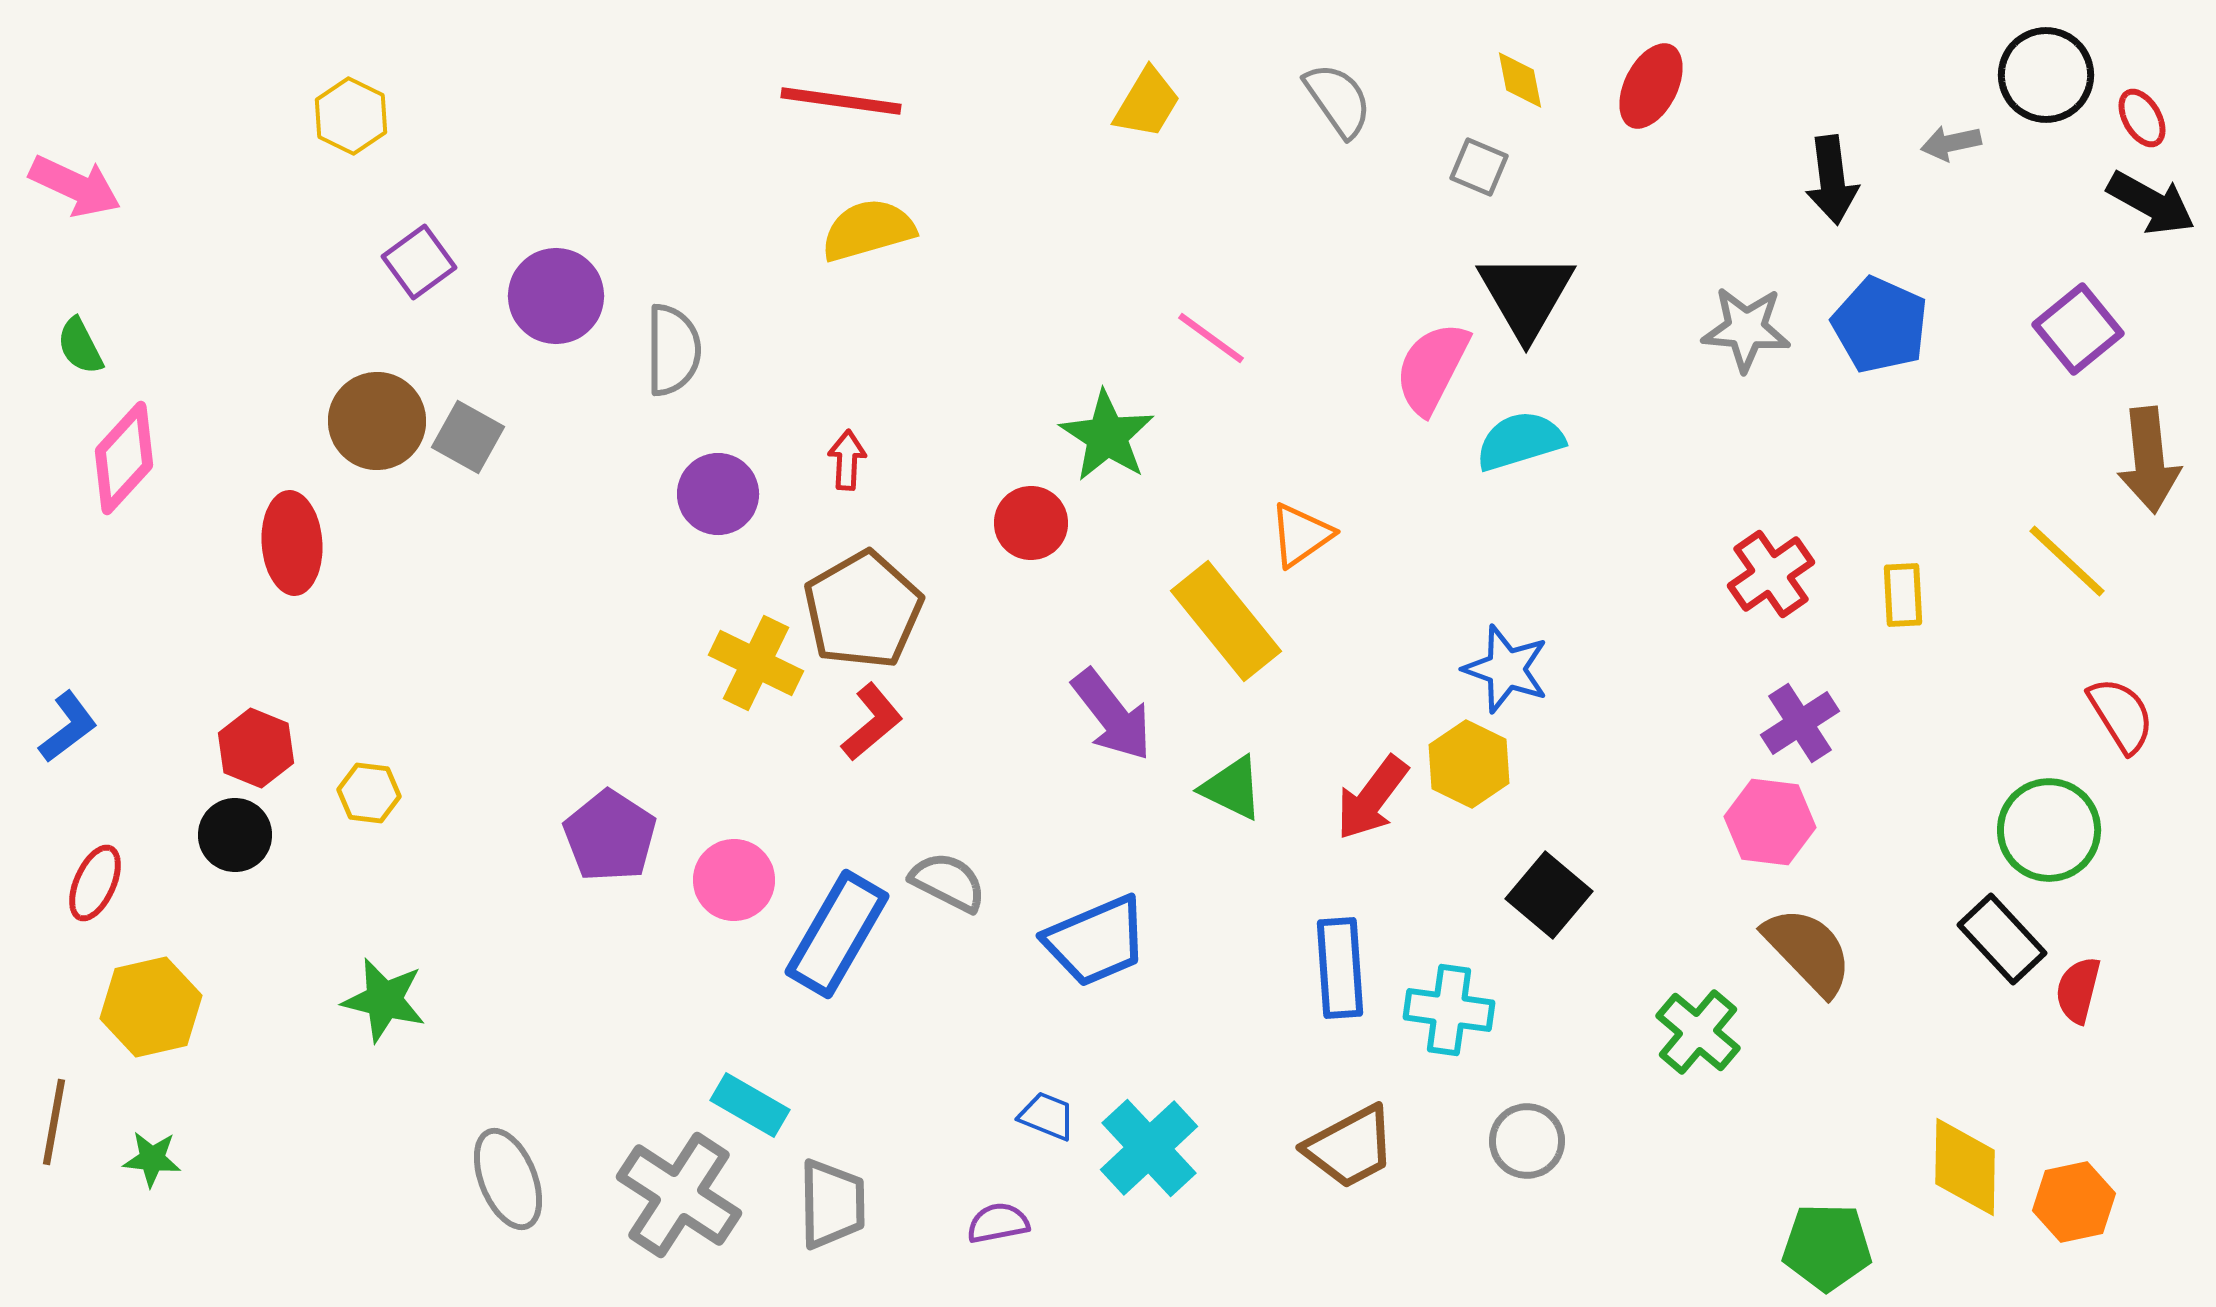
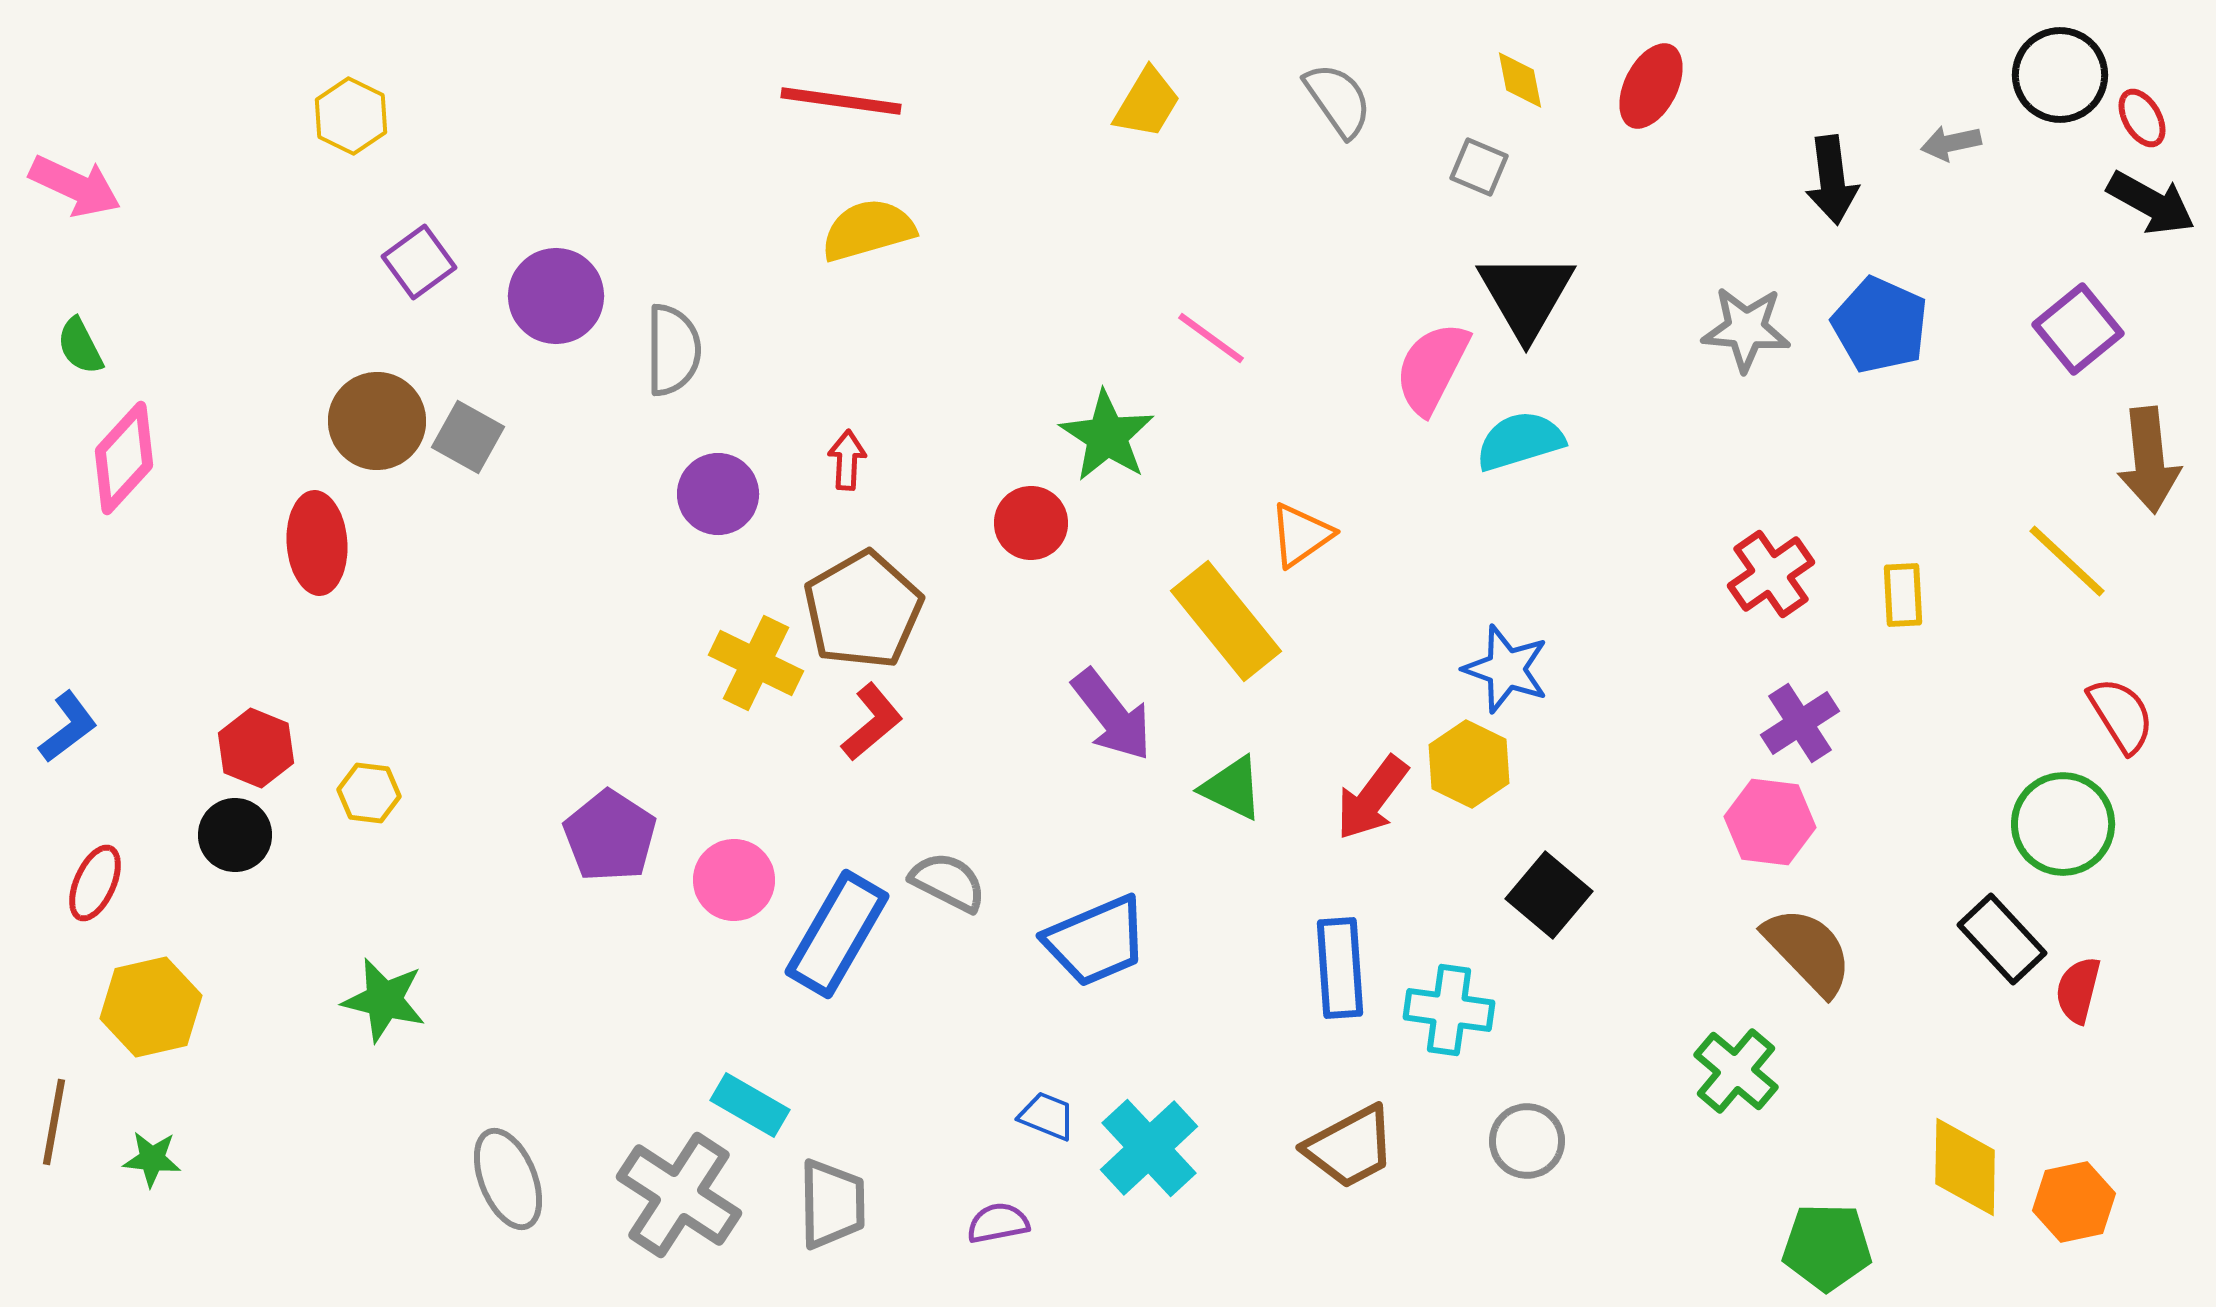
black circle at (2046, 75): moved 14 px right
red ellipse at (292, 543): moved 25 px right
green circle at (2049, 830): moved 14 px right, 6 px up
green cross at (1698, 1032): moved 38 px right, 39 px down
